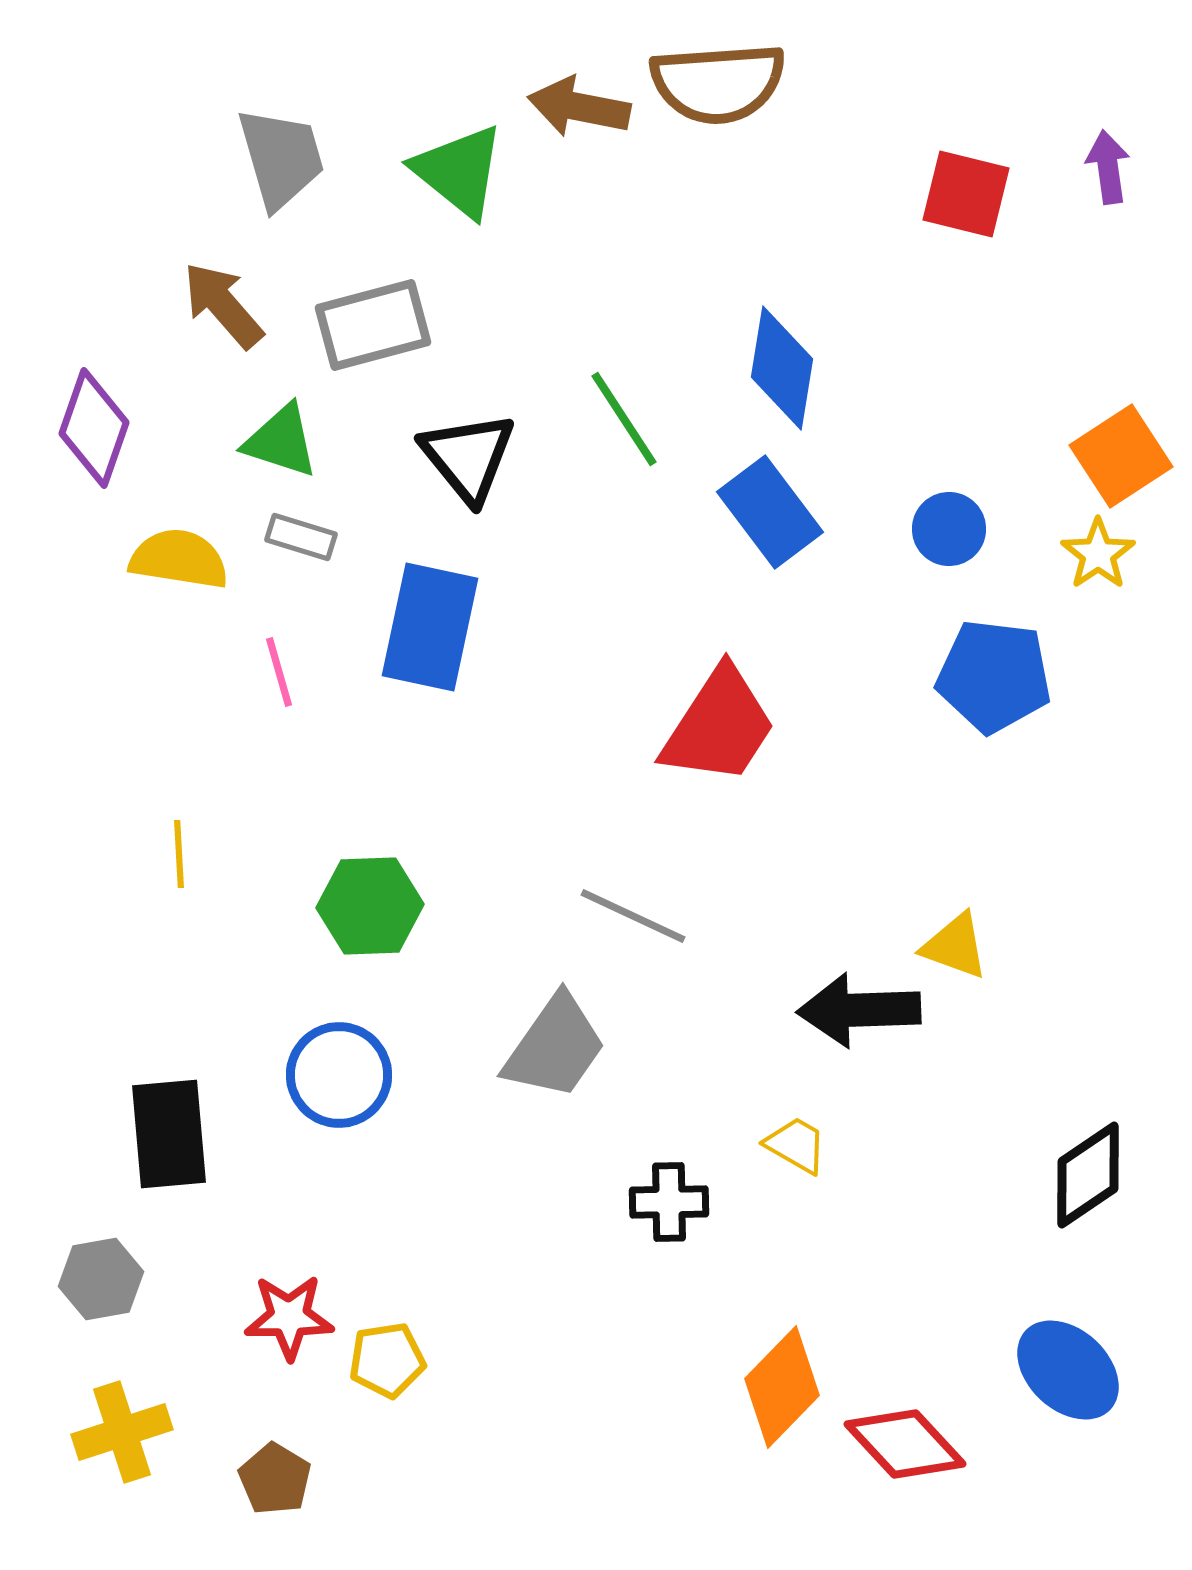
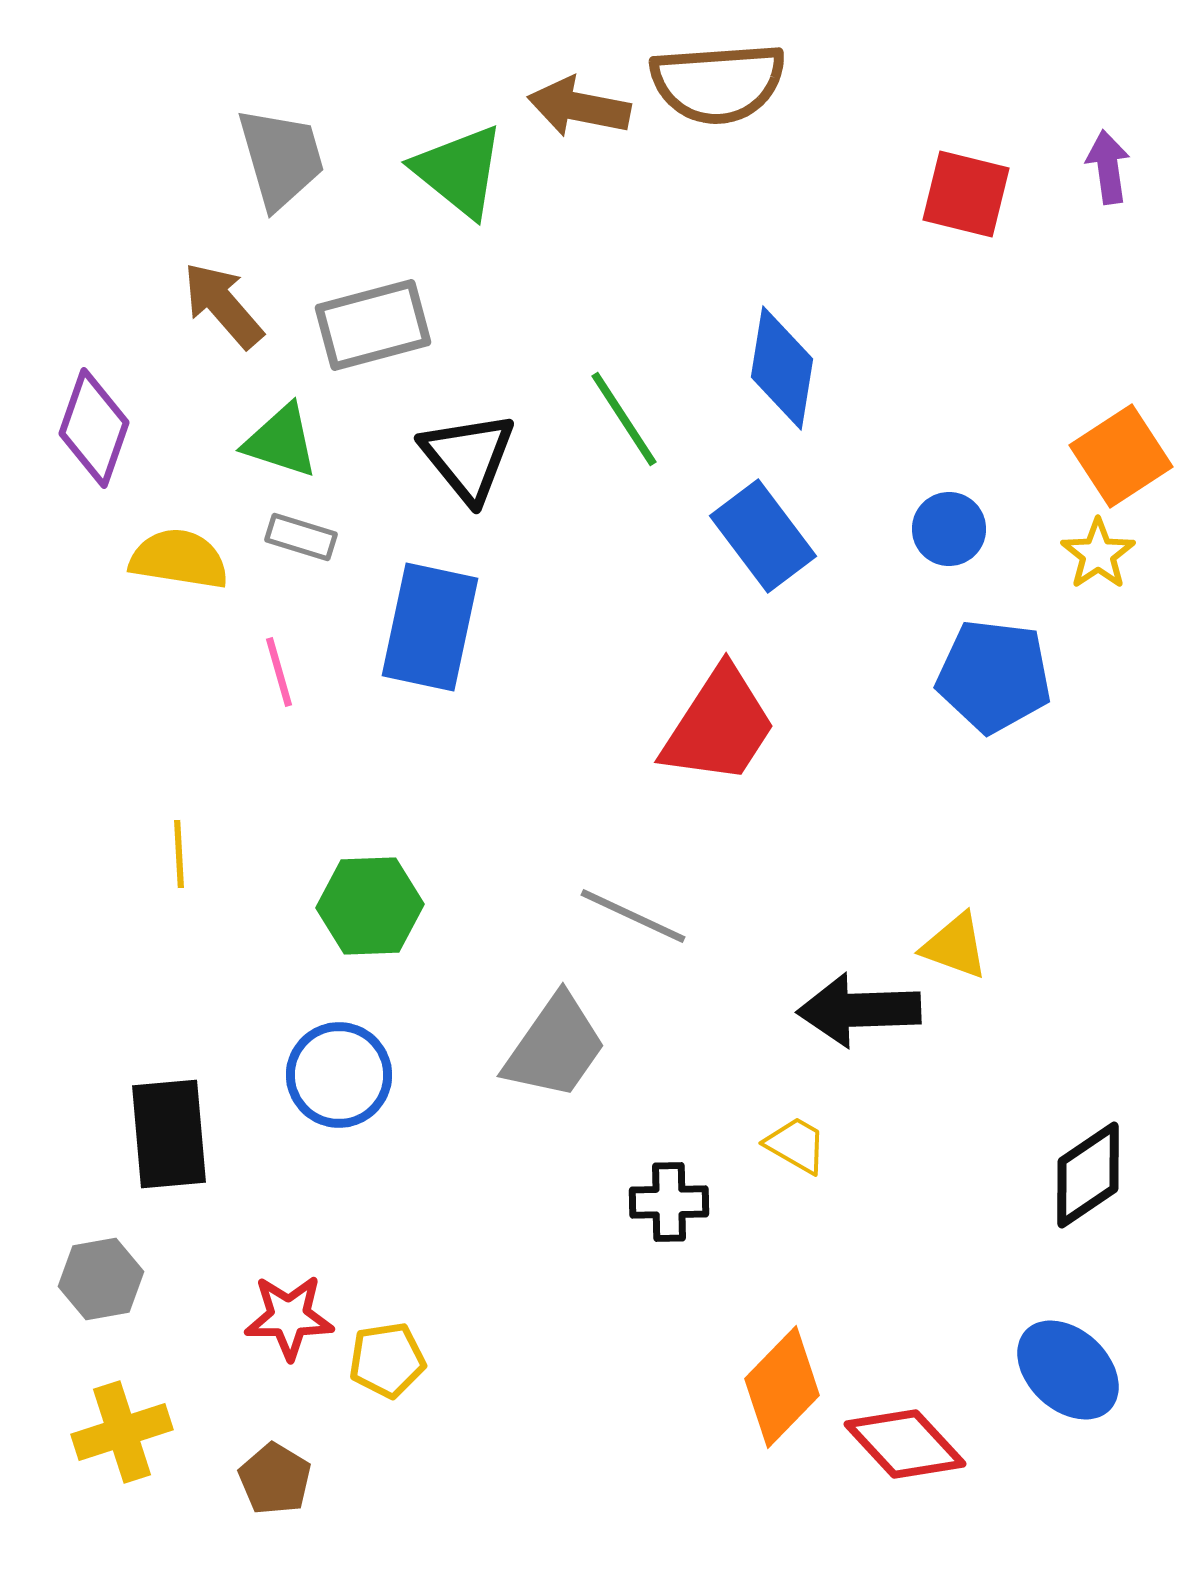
blue rectangle at (770, 512): moved 7 px left, 24 px down
